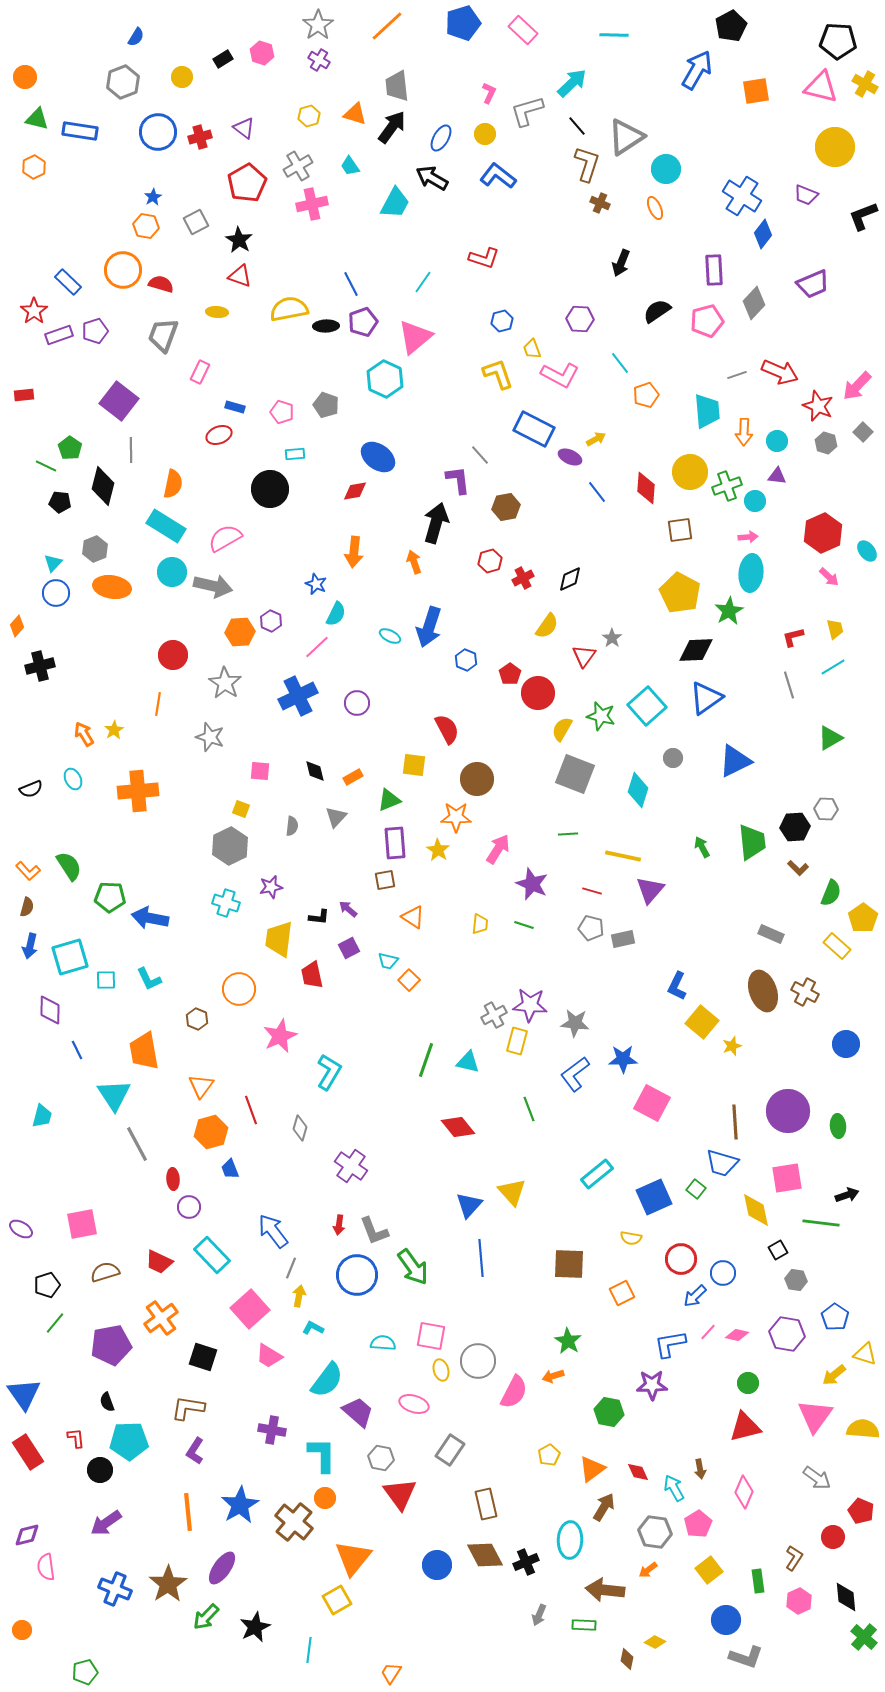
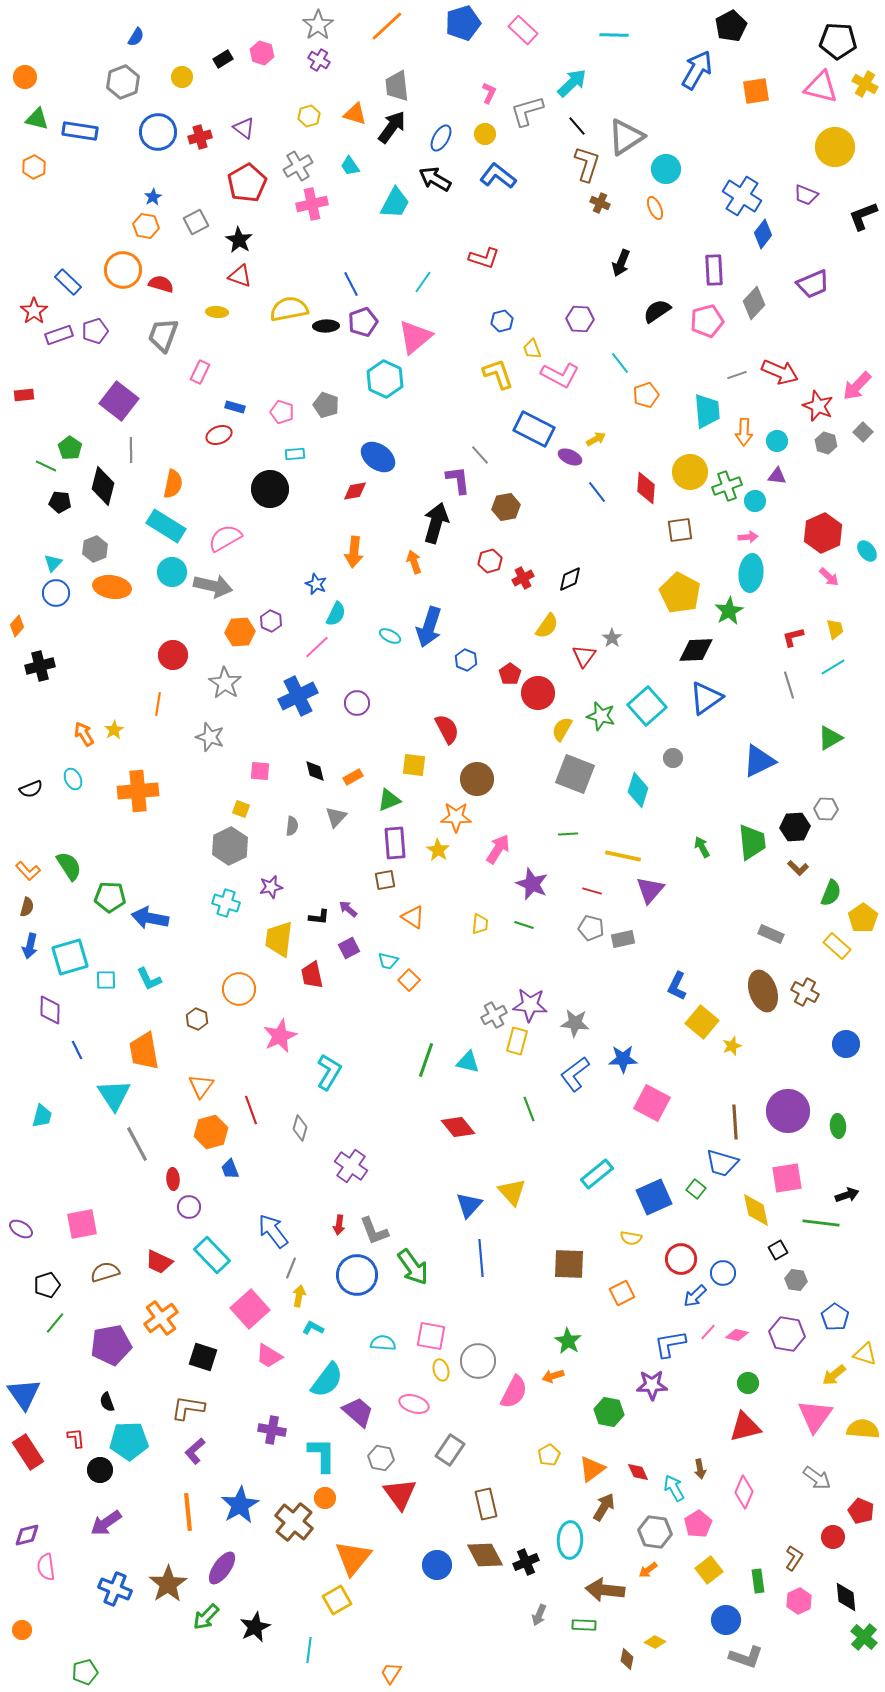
black arrow at (432, 178): moved 3 px right, 1 px down
blue triangle at (735, 761): moved 24 px right
purple L-shape at (195, 1451): rotated 16 degrees clockwise
